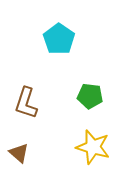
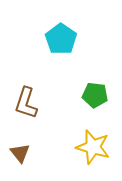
cyan pentagon: moved 2 px right
green pentagon: moved 5 px right, 1 px up
brown triangle: moved 1 px right; rotated 10 degrees clockwise
